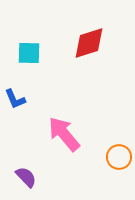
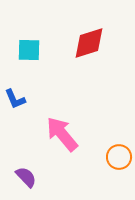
cyan square: moved 3 px up
pink arrow: moved 2 px left
